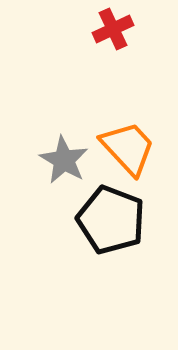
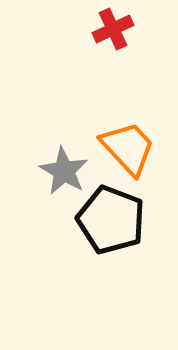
gray star: moved 11 px down
